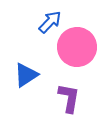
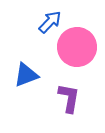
blue triangle: rotated 12 degrees clockwise
